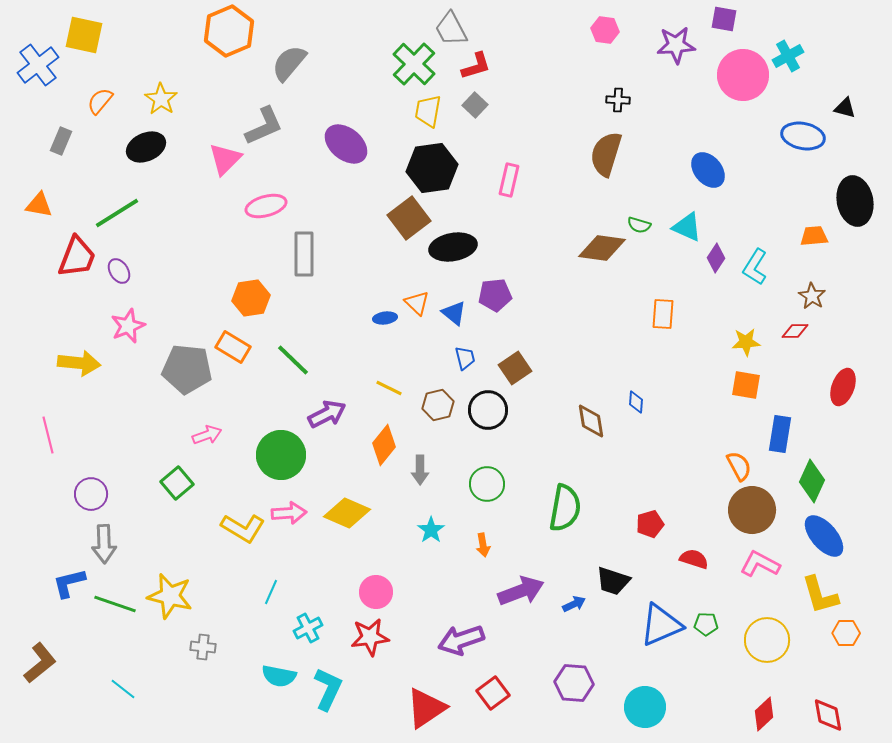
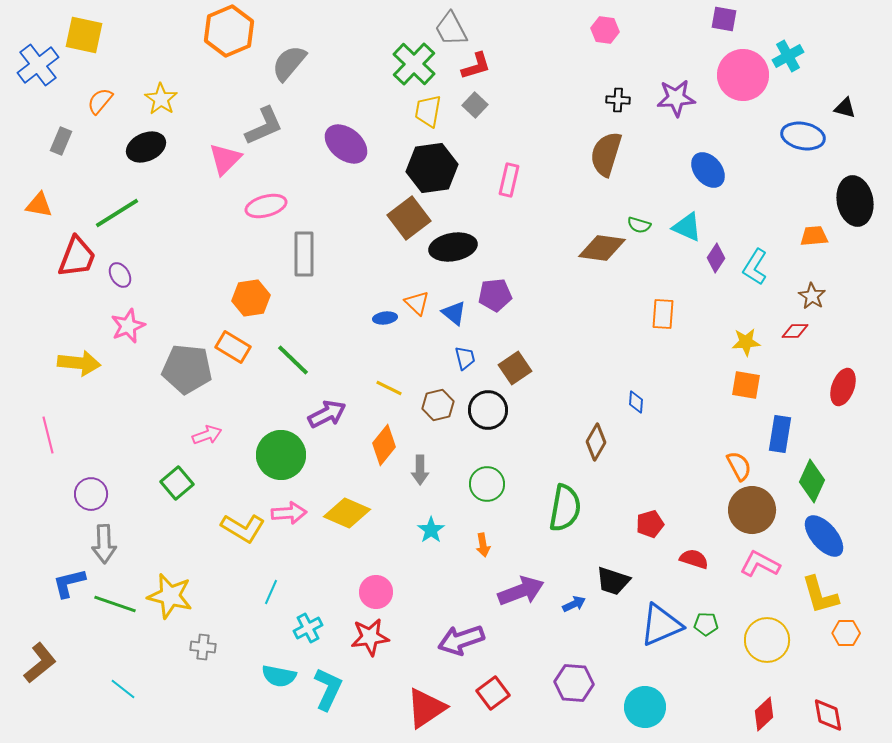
purple star at (676, 45): moved 53 px down
purple ellipse at (119, 271): moved 1 px right, 4 px down
brown diamond at (591, 421): moved 5 px right, 21 px down; rotated 39 degrees clockwise
